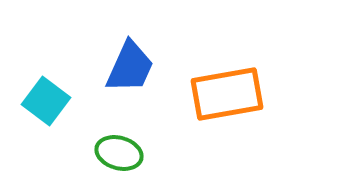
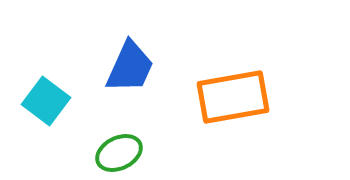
orange rectangle: moved 6 px right, 3 px down
green ellipse: rotated 42 degrees counterclockwise
